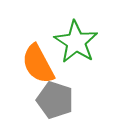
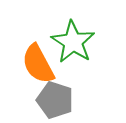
green star: moved 3 px left
